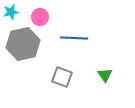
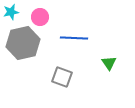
gray hexagon: moved 1 px up
green triangle: moved 4 px right, 12 px up
